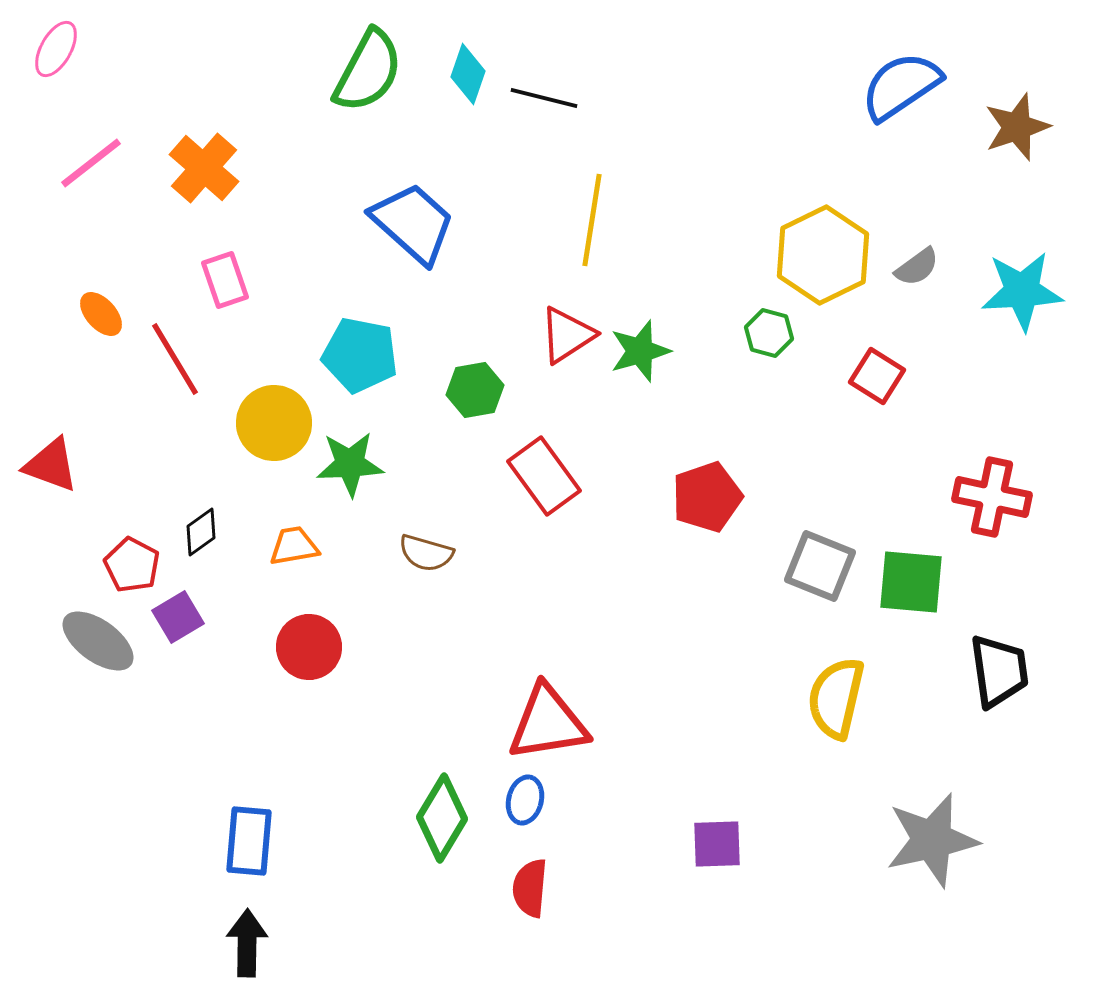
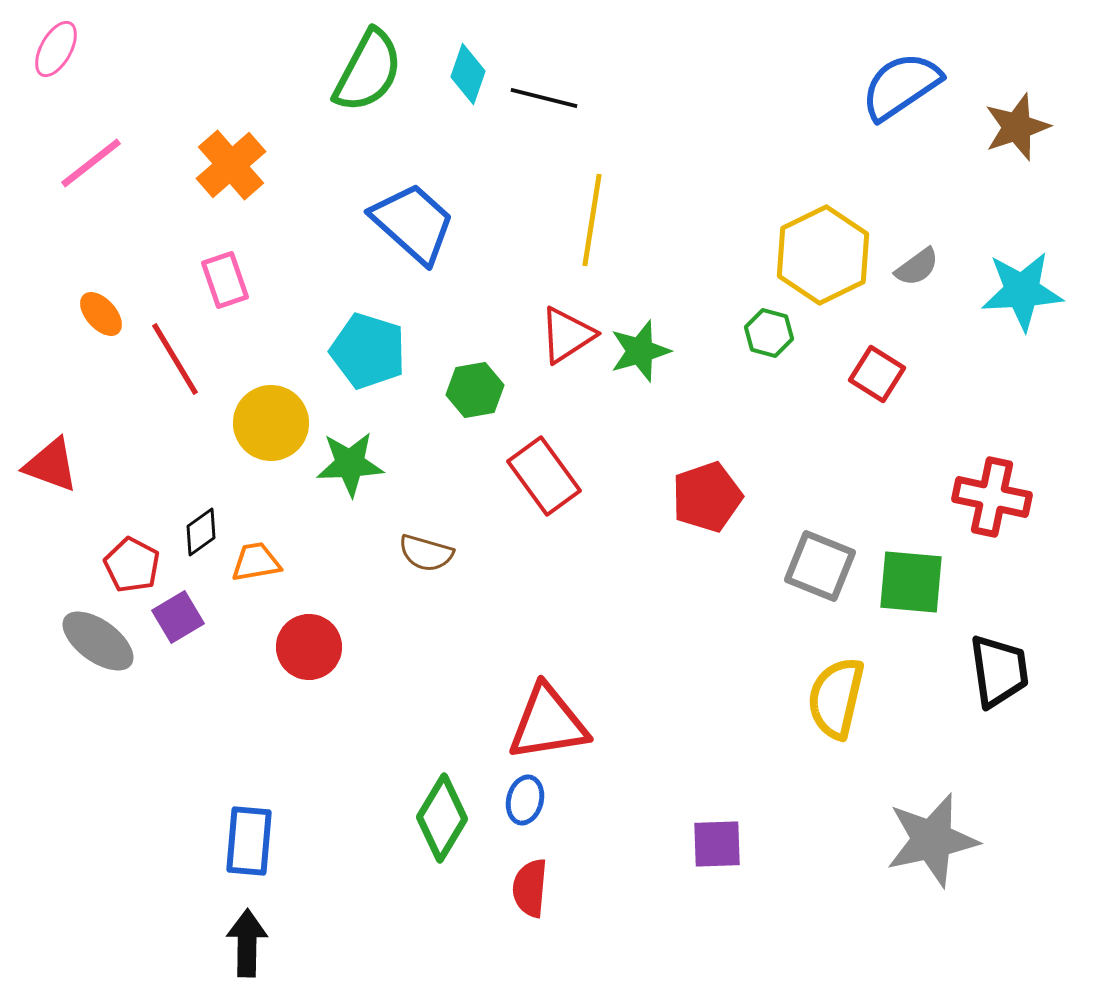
orange cross at (204, 168): moved 27 px right, 3 px up; rotated 8 degrees clockwise
cyan pentagon at (360, 355): moved 8 px right, 4 px up; rotated 6 degrees clockwise
red square at (877, 376): moved 2 px up
yellow circle at (274, 423): moved 3 px left
orange trapezoid at (294, 546): moved 38 px left, 16 px down
